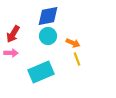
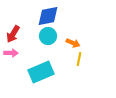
yellow line: moved 2 px right; rotated 32 degrees clockwise
